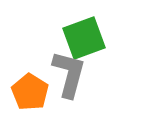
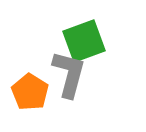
green square: moved 3 px down
